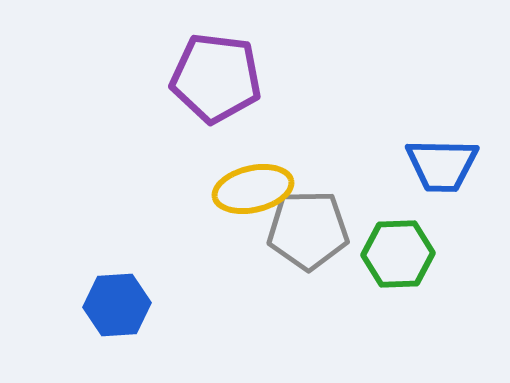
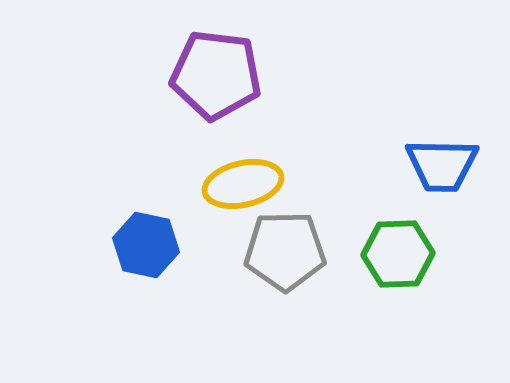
purple pentagon: moved 3 px up
yellow ellipse: moved 10 px left, 5 px up
gray pentagon: moved 23 px left, 21 px down
blue hexagon: moved 29 px right, 60 px up; rotated 16 degrees clockwise
